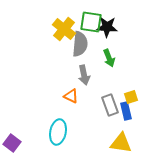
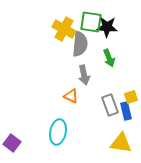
yellow cross: rotated 10 degrees counterclockwise
